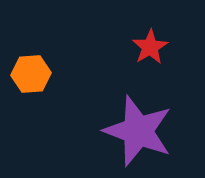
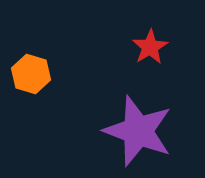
orange hexagon: rotated 21 degrees clockwise
